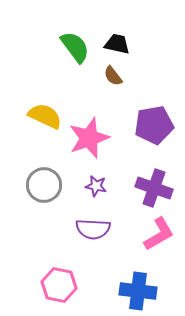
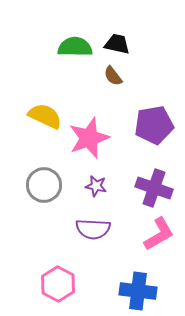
green semicircle: rotated 52 degrees counterclockwise
pink hexagon: moved 1 px left, 1 px up; rotated 16 degrees clockwise
